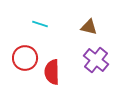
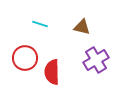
brown triangle: moved 7 px left
purple cross: rotated 20 degrees clockwise
